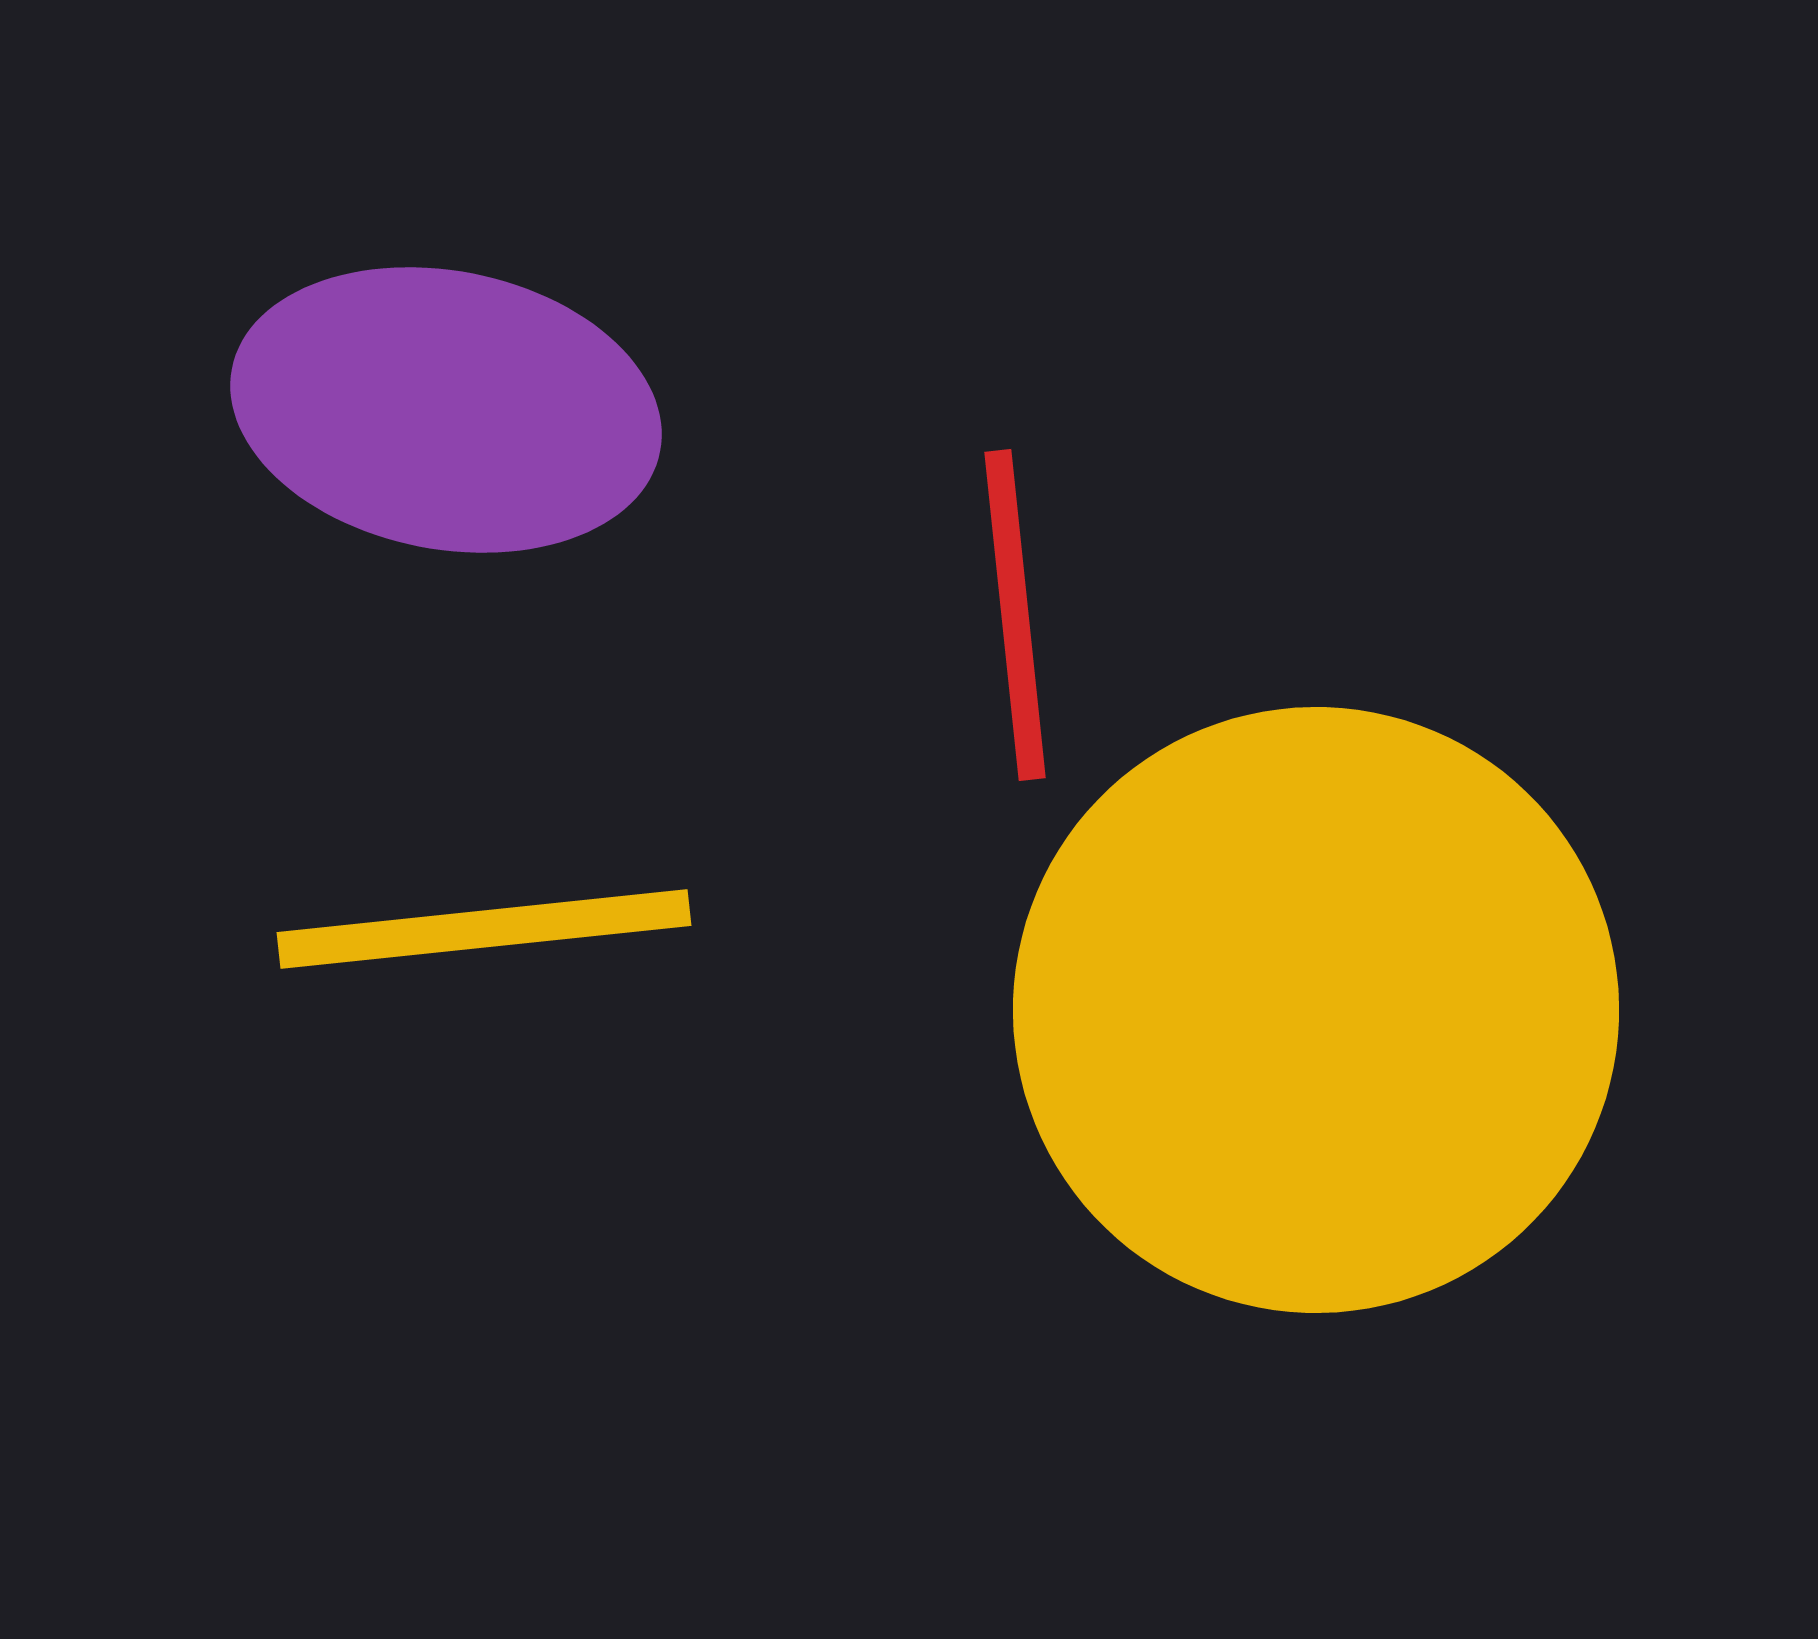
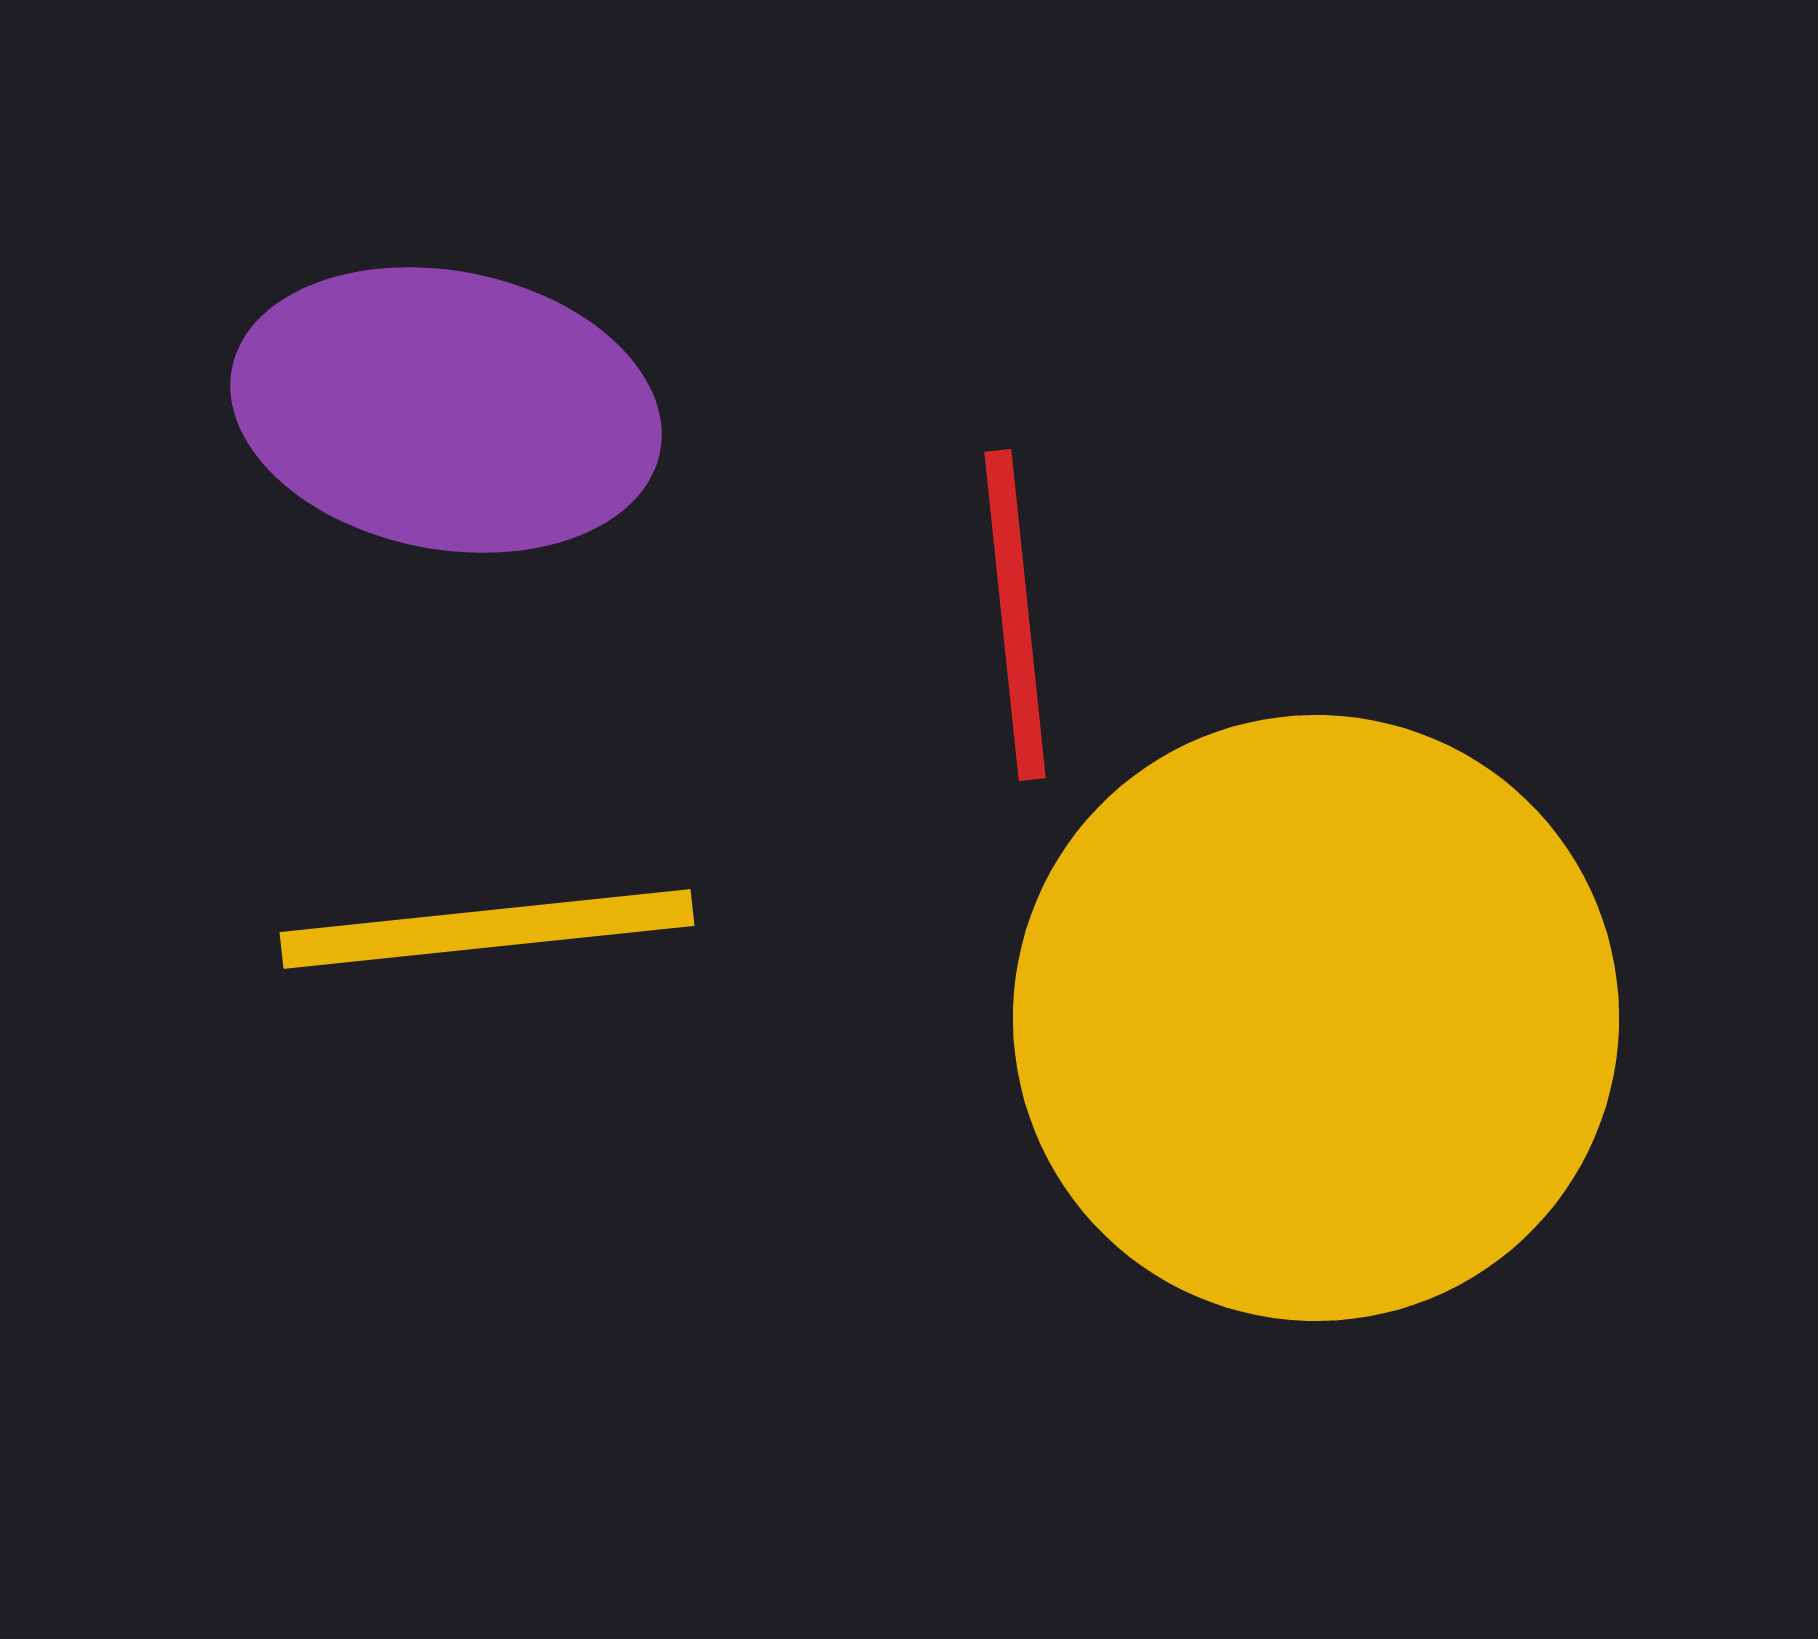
yellow line: moved 3 px right
yellow circle: moved 8 px down
